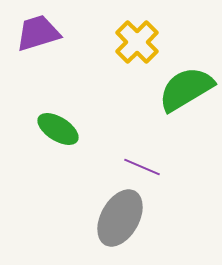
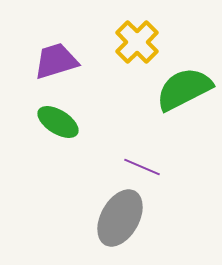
purple trapezoid: moved 18 px right, 28 px down
green semicircle: moved 2 px left; rotated 4 degrees clockwise
green ellipse: moved 7 px up
